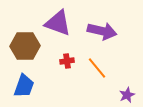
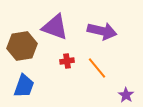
purple triangle: moved 3 px left, 4 px down
brown hexagon: moved 3 px left; rotated 8 degrees counterclockwise
purple star: moved 1 px left; rotated 14 degrees counterclockwise
